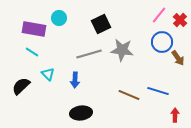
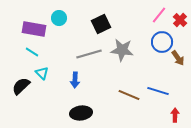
cyan triangle: moved 6 px left, 1 px up
